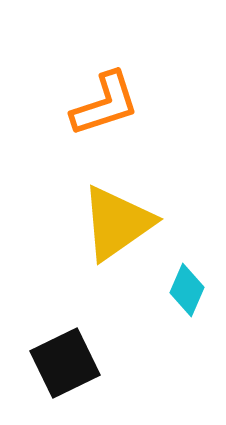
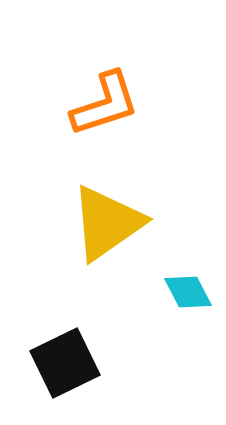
yellow triangle: moved 10 px left
cyan diamond: moved 1 px right, 2 px down; rotated 51 degrees counterclockwise
